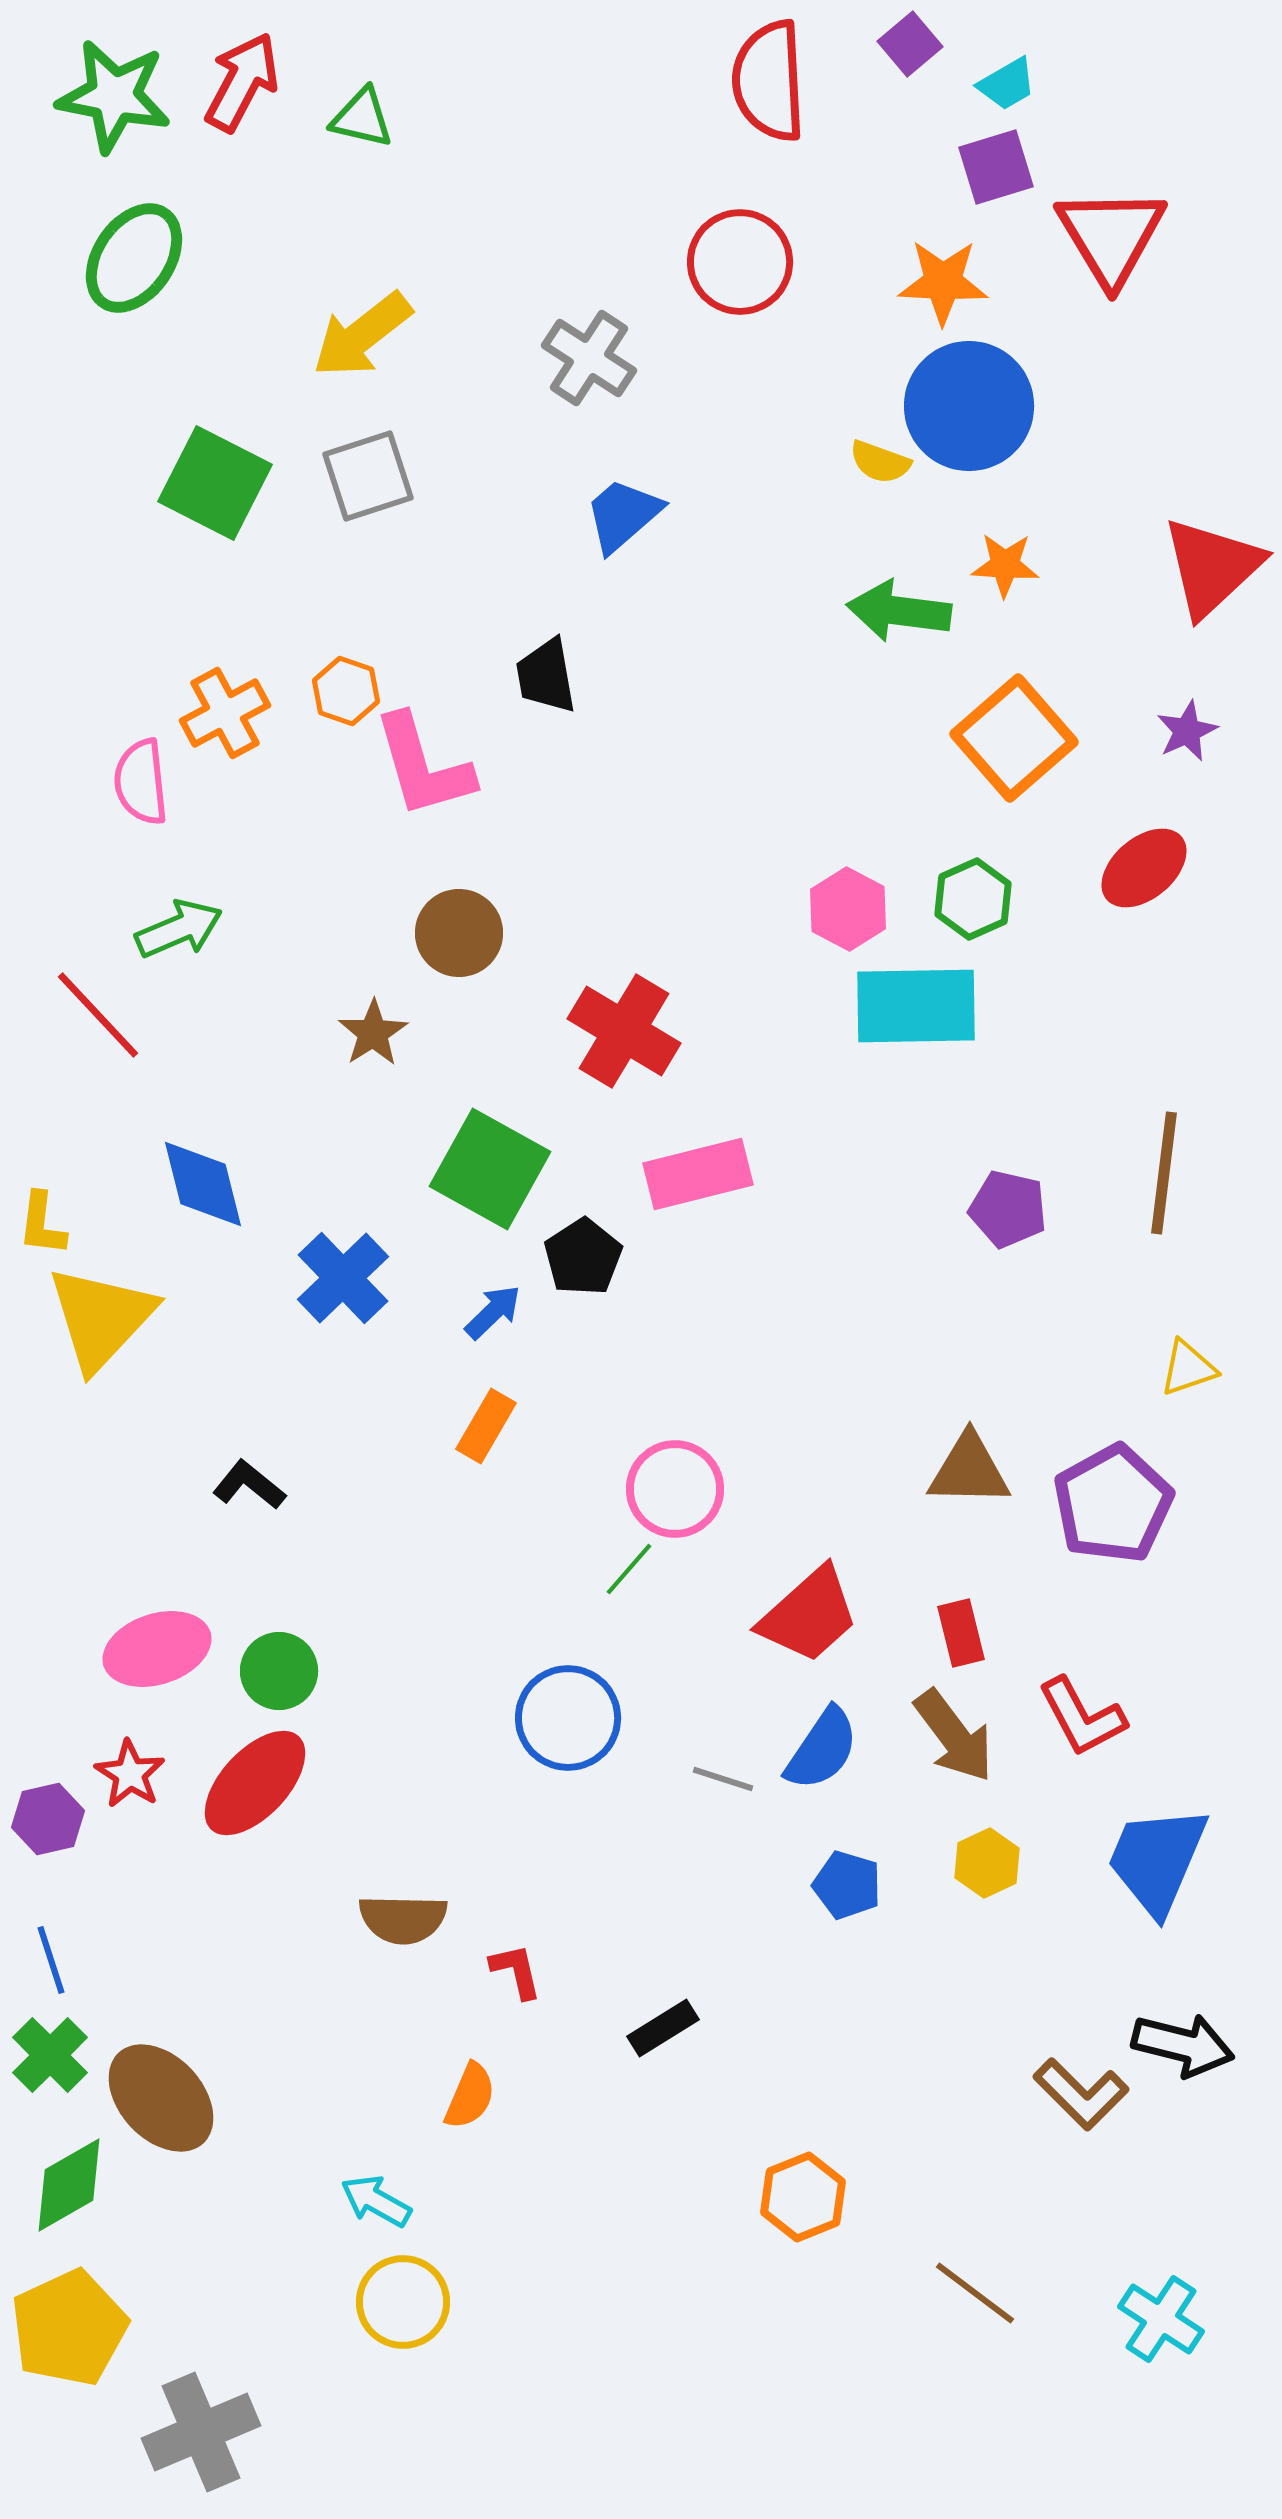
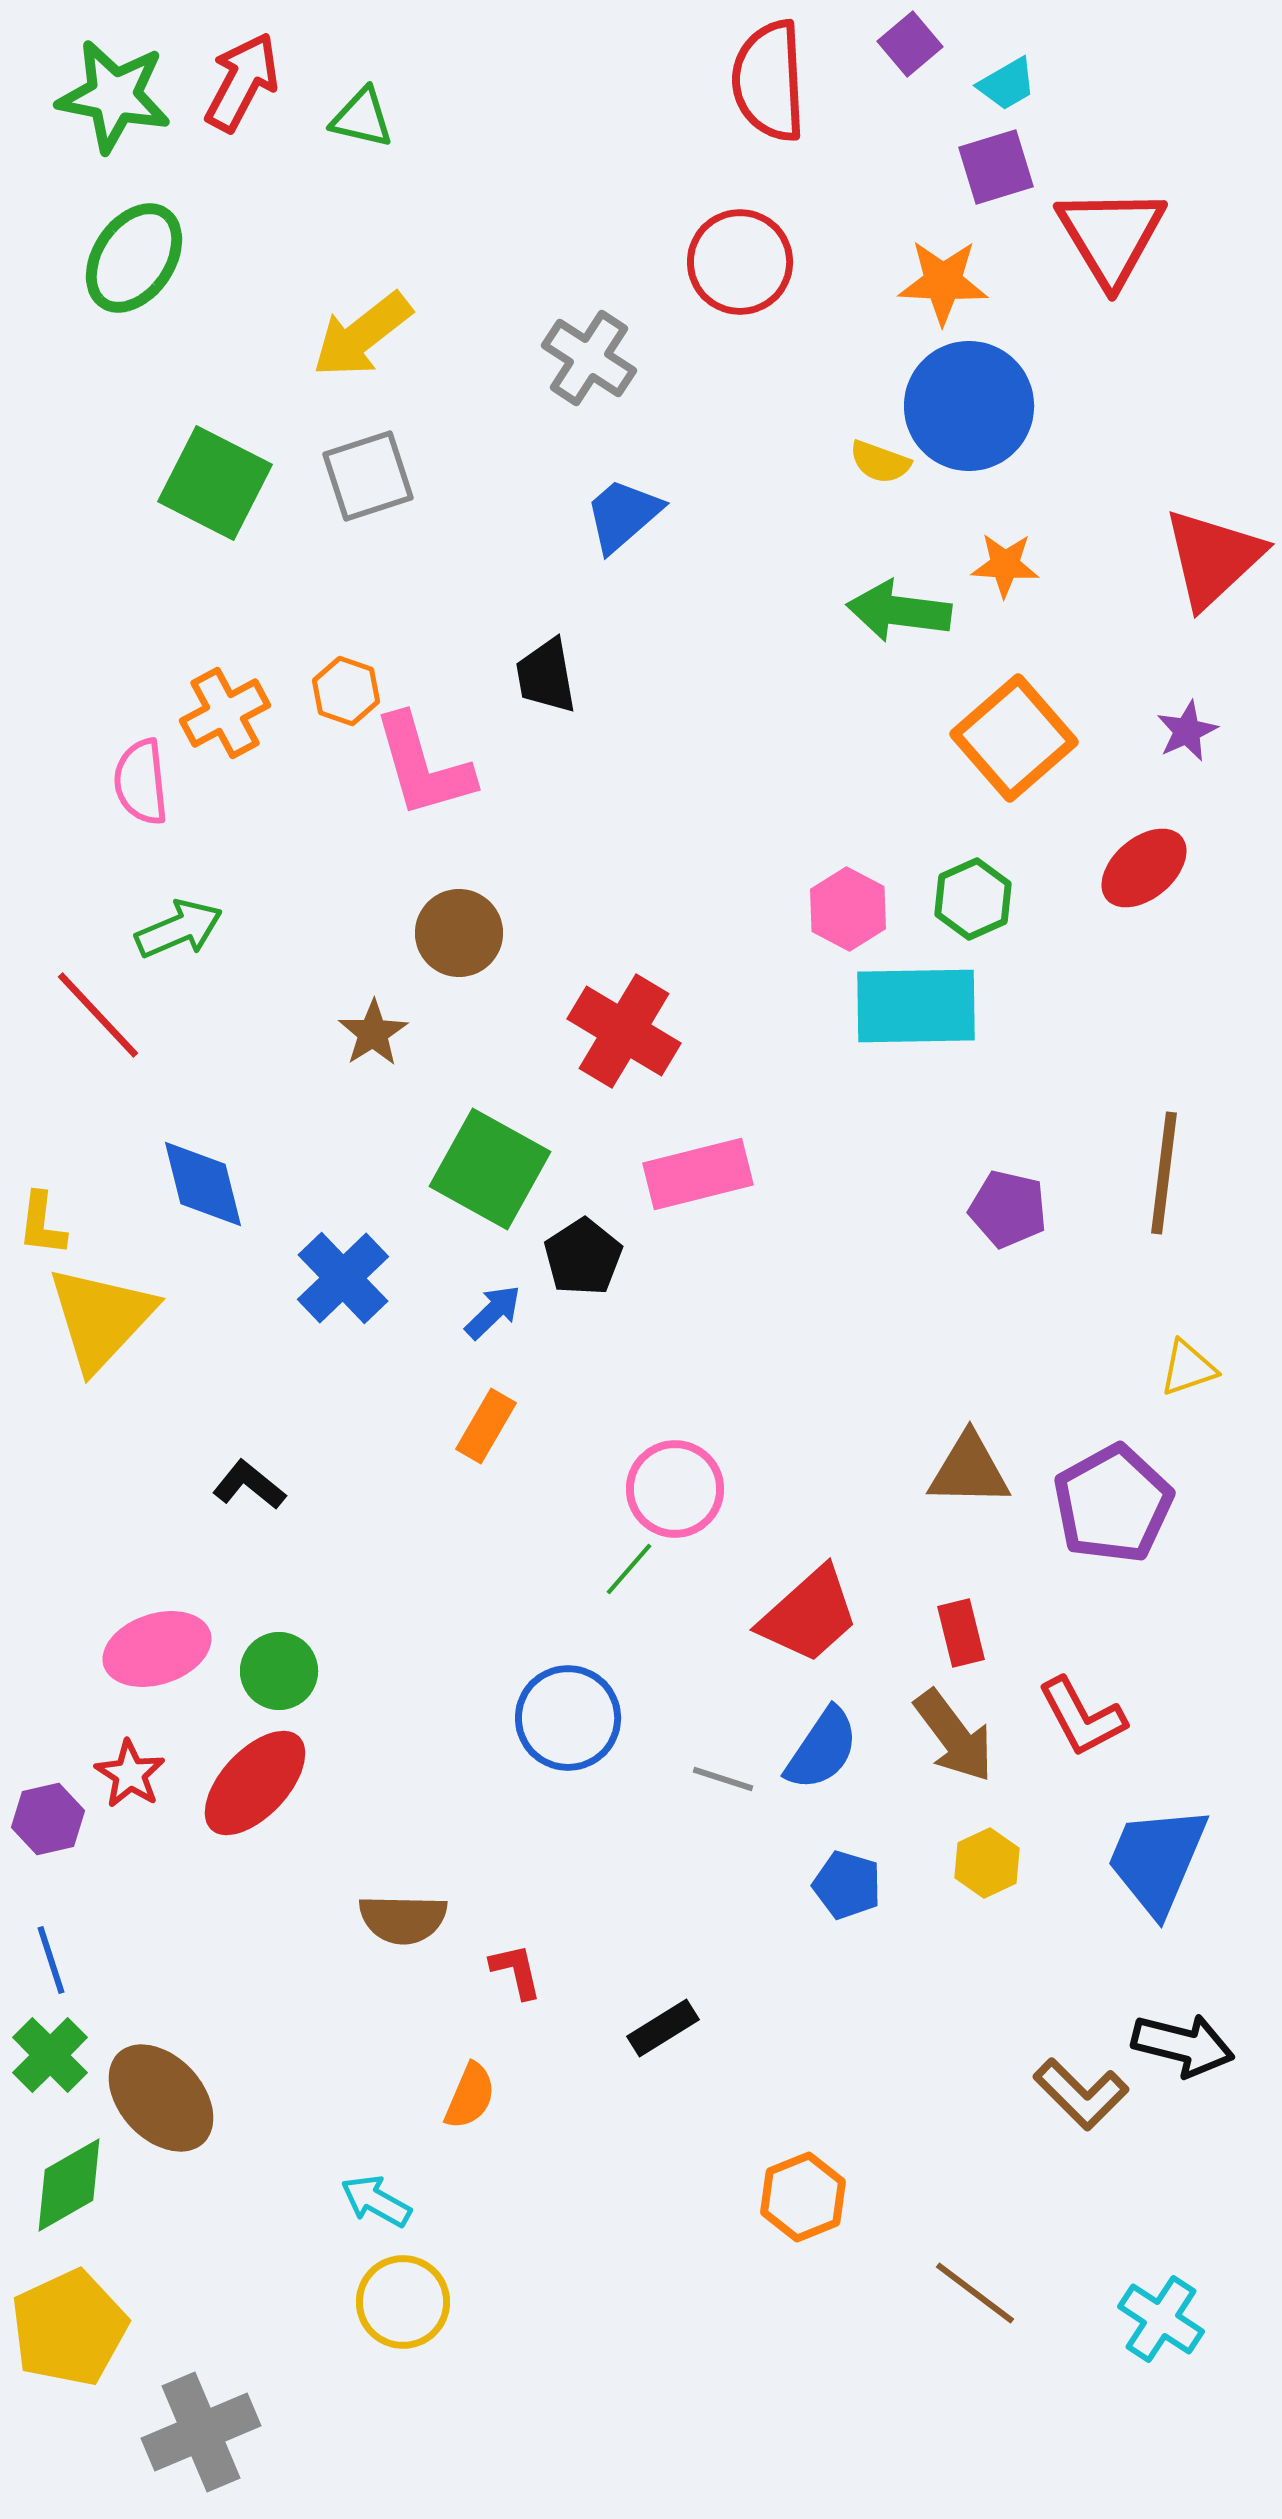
red triangle at (1212, 567): moved 1 px right, 9 px up
